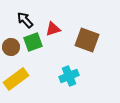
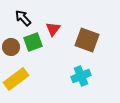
black arrow: moved 2 px left, 2 px up
red triangle: rotated 35 degrees counterclockwise
cyan cross: moved 12 px right
